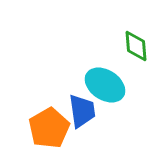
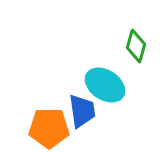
green diamond: rotated 20 degrees clockwise
orange pentagon: rotated 30 degrees clockwise
